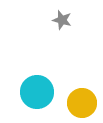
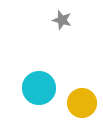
cyan circle: moved 2 px right, 4 px up
